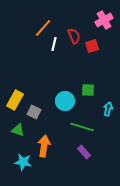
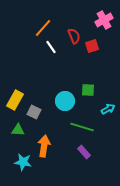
white line: moved 3 px left, 3 px down; rotated 48 degrees counterclockwise
cyan arrow: rotated 48 degrees clockwise
green triangle: rotated 16 degrees counterclockwise
